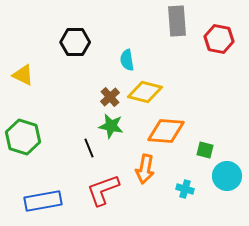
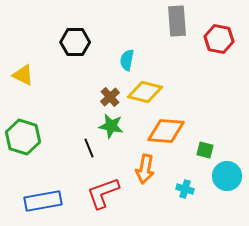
cyan semicircle: rotated 20 degrees clockwise
red L-shape: moved 3 px down
